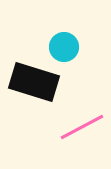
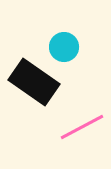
black rectangle: rotated 18 degrees clockwise
